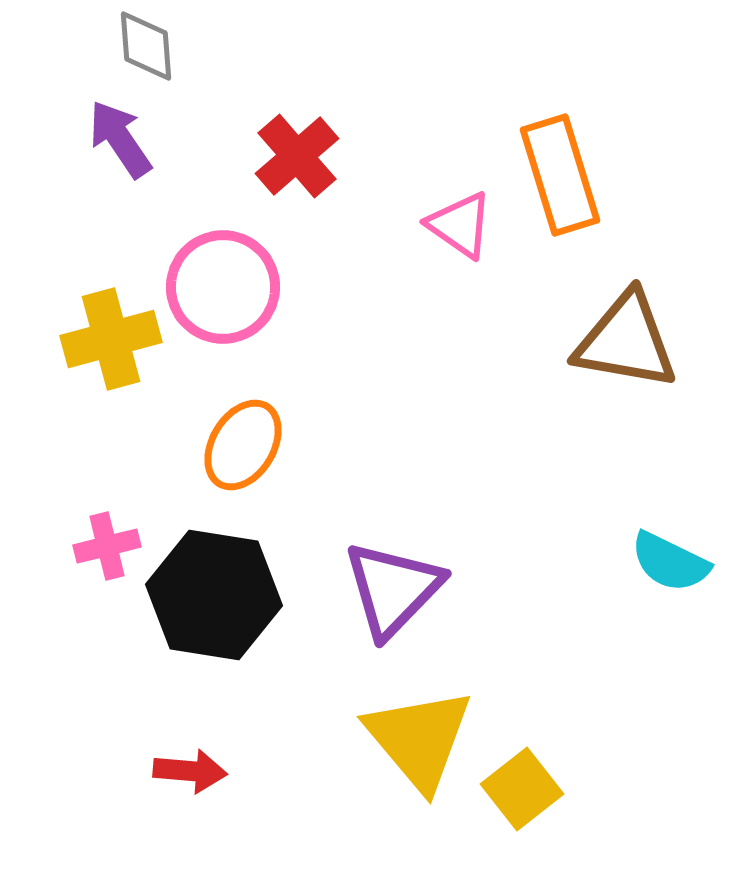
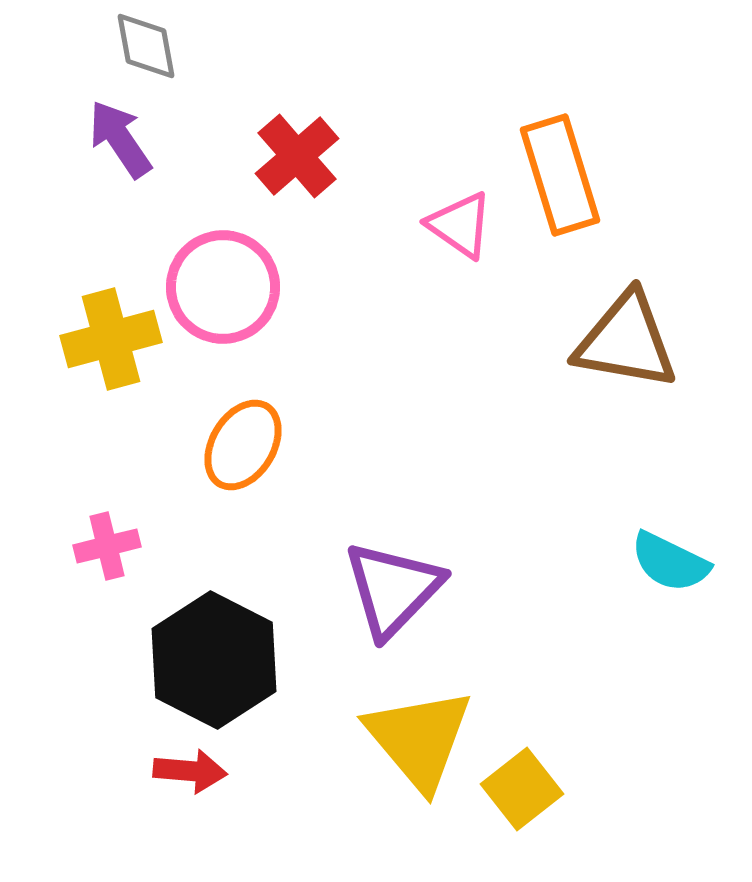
gray diamond: rotated 6 degrees counterclockwise
black hexagon: moved 65 px down; rotated 18 degrees clockwise
